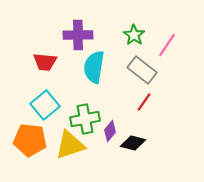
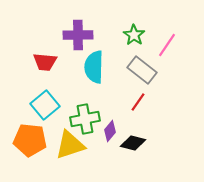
cyan semicircle: rotated 8 degrees counterclockwise
red line: moved 6 px left
